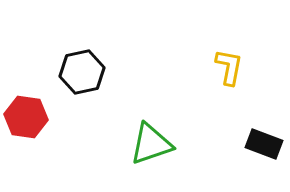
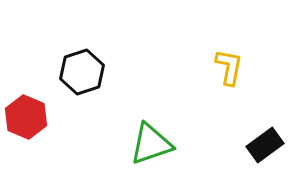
black hexagon: rotated 6 degrees counterclockwise
red hexagon: rotated 15 degrees clockwise
black rectangle: moved 1 px right, 1 px down; rotated 57 degrees counterclockwise
